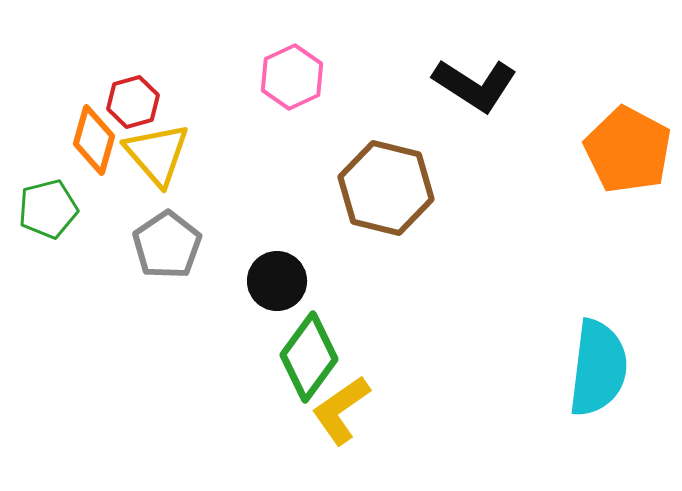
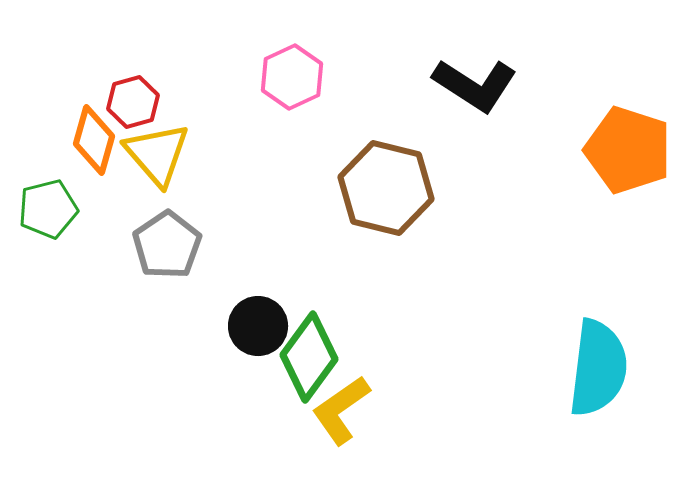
orange pentagon: rotated 10 degrees counterclockwise
black circle: moved 19 px left, 45 px down
